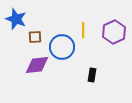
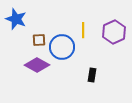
brown square: moved 4 px right, 3 px down
purple diamond: rotated 35 degrees clockwise
